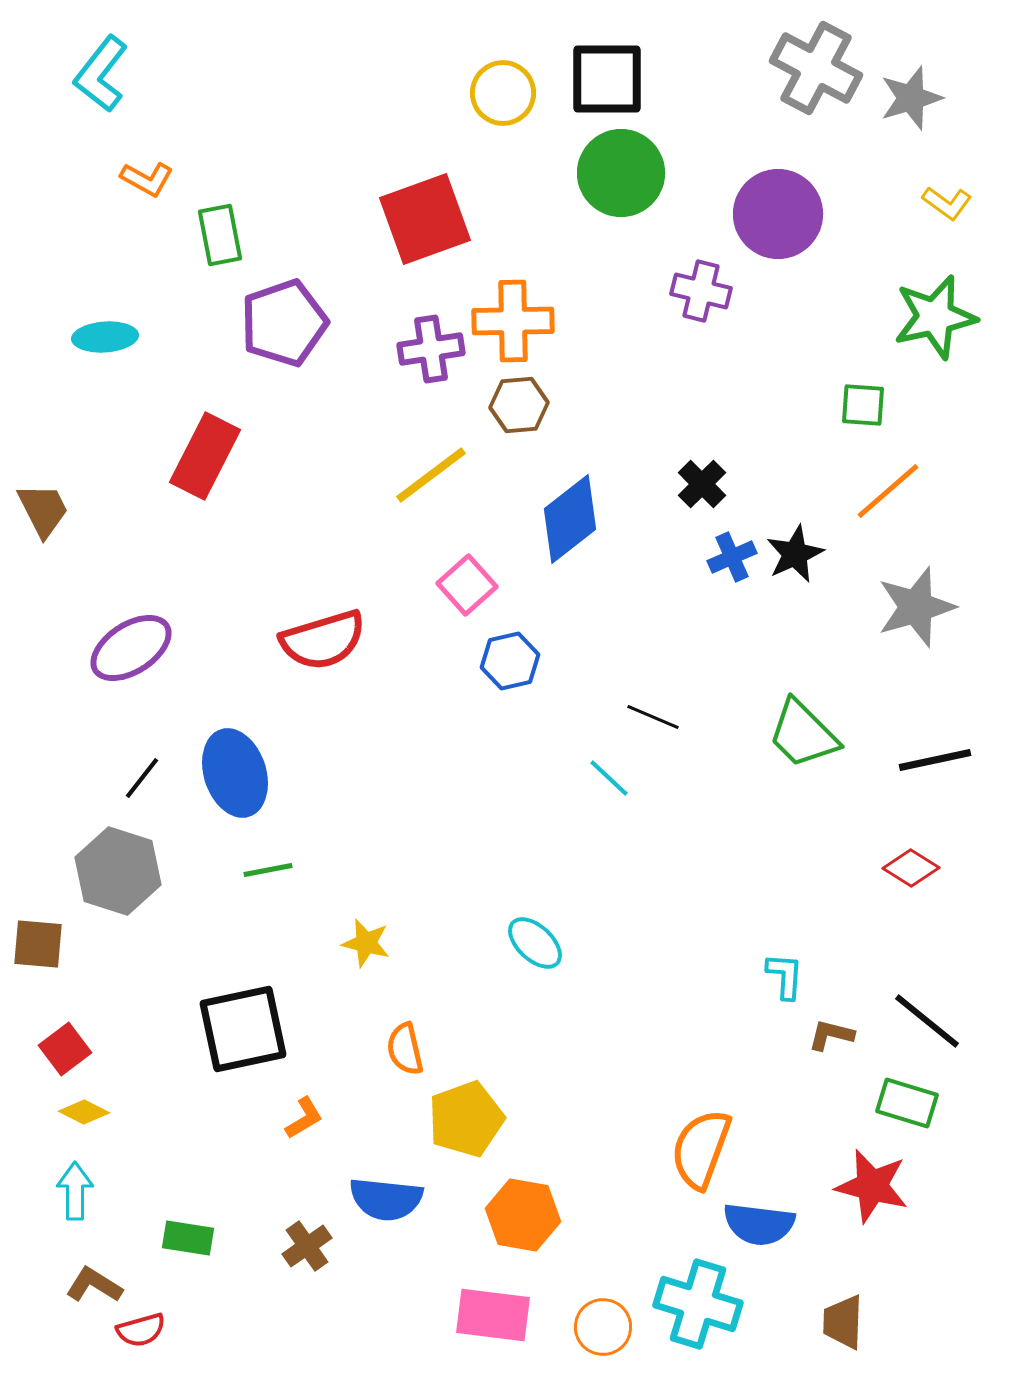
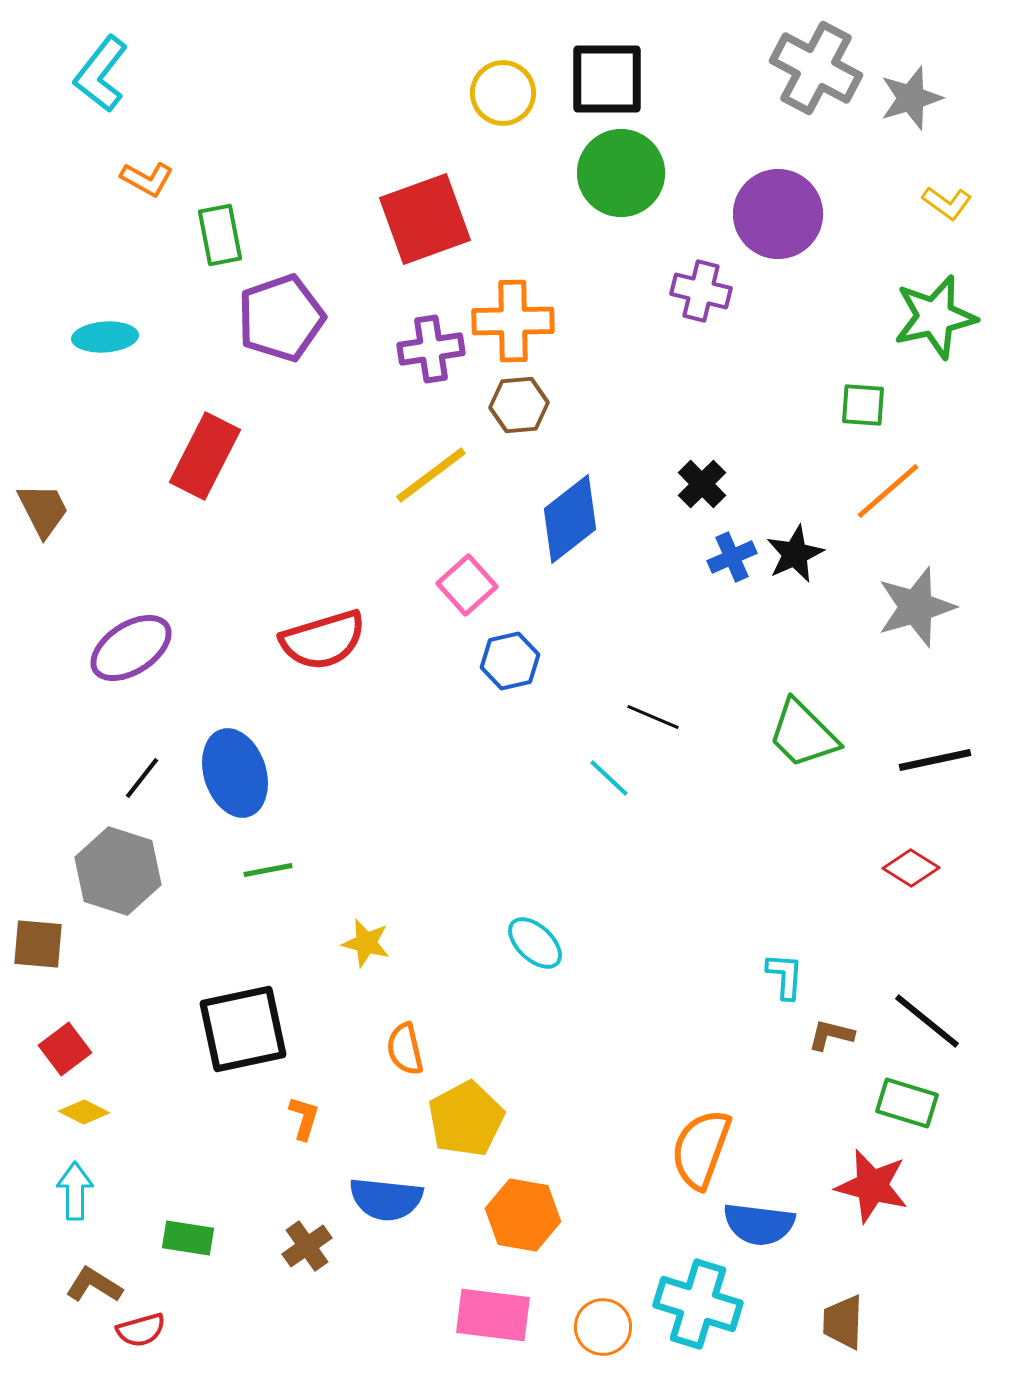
purple pentagon at (284, 323): moved 3 px left, 5 px up
orange L-shape at (304, 1118): rotated 42 degrees counterclockwise
yellow pentagon at (466, 1119): rotated 8 degrees counterclockwise
